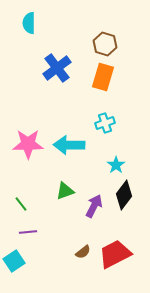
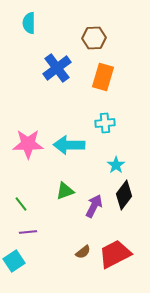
brown hexagon: moved 11 px left, 6 px up; rotated 20 degrees counterclockwise
cyan cross: rotated 12 degrees clockwise
